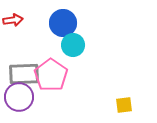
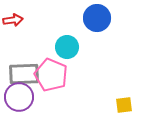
blue circle: moved 34 px right, 5 px up
cyan circle: moved 6 px left, 2 px down
pink pentagon: rotated 12 degrees counterclockwise
